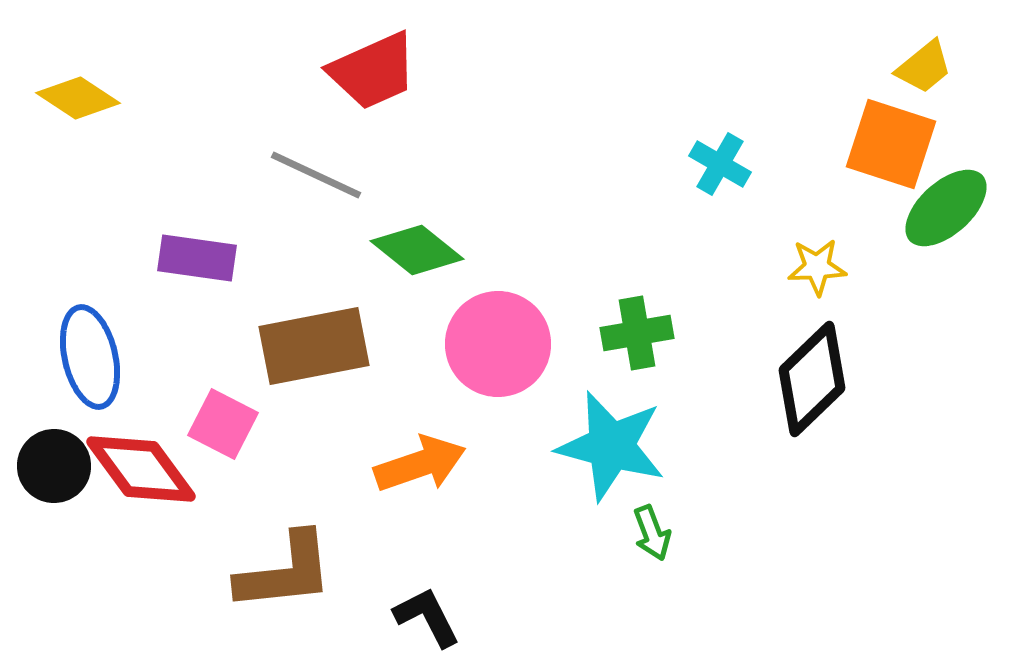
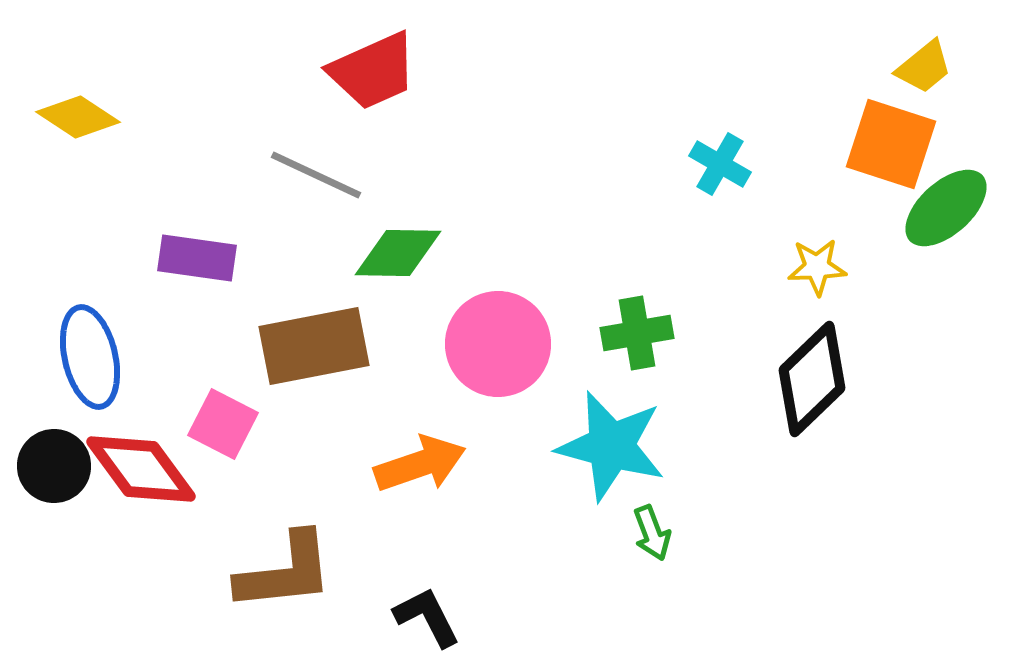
yellow diamond: moved 19 px down
green diamond: moved 19 px left, 3 px down; rotated 38 degrees counterclockwise
